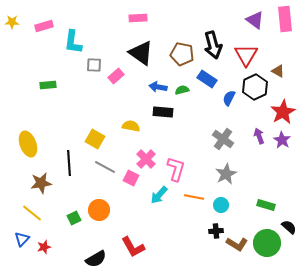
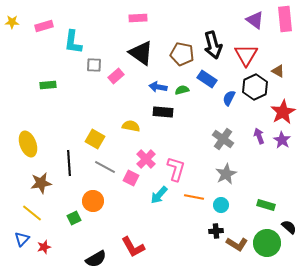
orange circle at (99, 210): moved 6 px left, 9 px up
